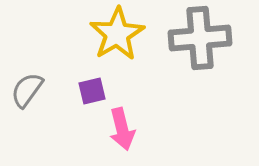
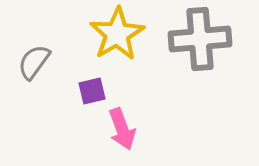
gray cross: moved 1 px down
gray semicircle: moved 7 px right, 28 px up
pink arrow: rotated 6 degrees counterclockwise
